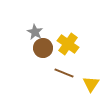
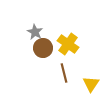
brown line: rotated 54 degrees clockwise
